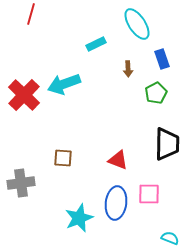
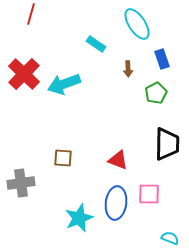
cyan rectangle: rotated 60 degrees clockwise
red cross: moved 21 px up
